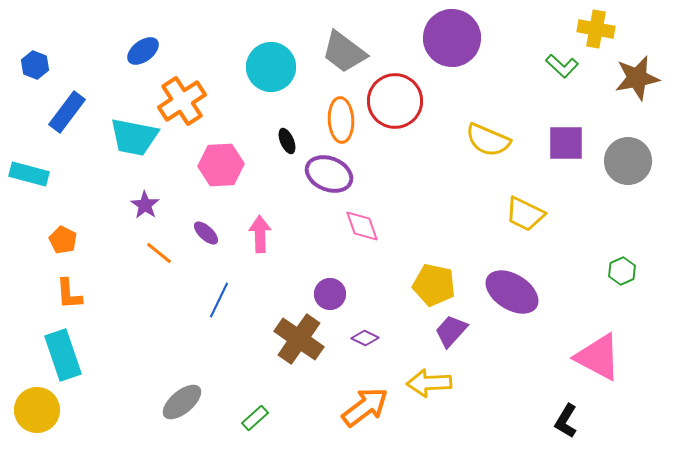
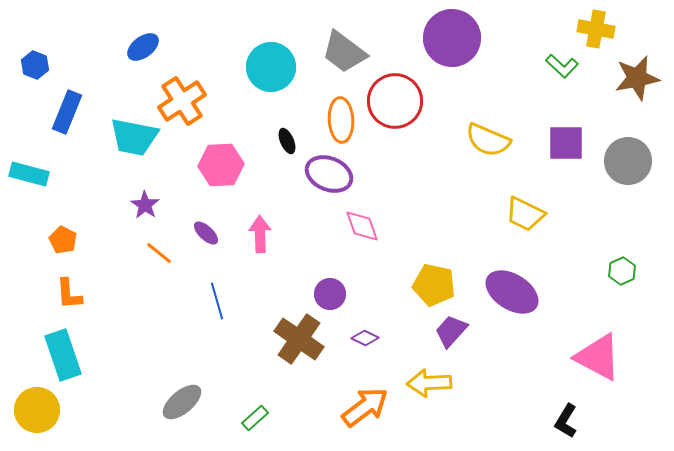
blue ellipse at (143, 51): moved 4 px up
blue rectangle at (67, 112): rotated 15 degrees counterclockwise
blue line at (219, 300): moved 2 px left, 1 px down; rotated 42 degrees counterclockwise
